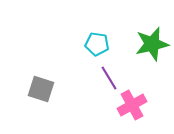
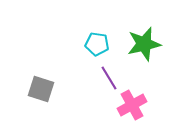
green star: moved 8 px left
